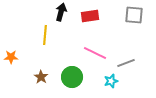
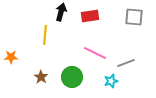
gray square: moved 2 px down
